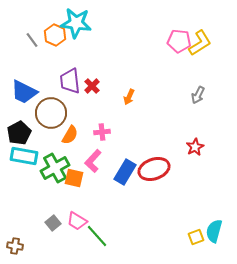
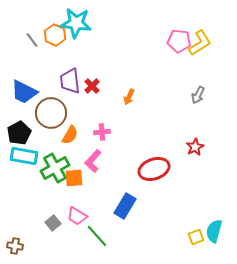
blue rectangle: moved 34 px down
orange square: rotated 18 degrees counterclockwise
pink trapezoid: moved 5 px up
